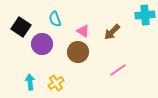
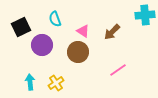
black square: rotated 30 degrees clockwise
purple circle: moved 1 px down
